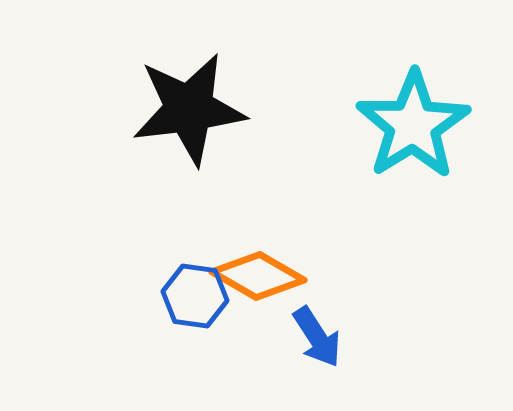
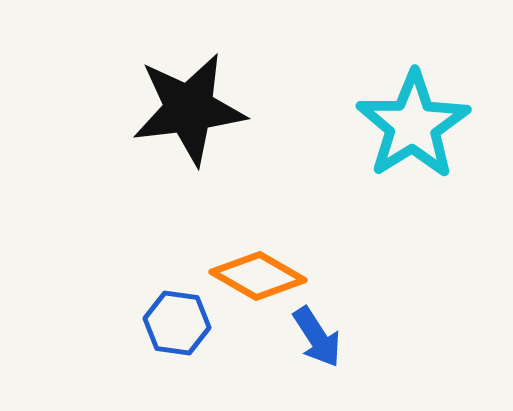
blue hexagon: moved 18 px left, 27 px down
